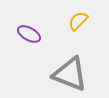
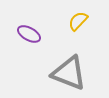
gray triangle: moved 1 px left, 1 px up
